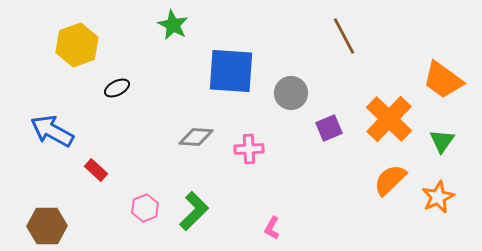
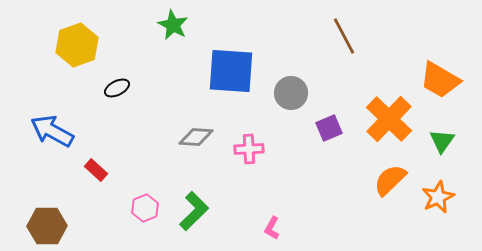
orange trapezoid: moved 3 px left; rotated 6 degrees counterclockwise
